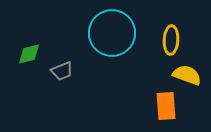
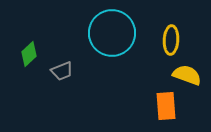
green diamond: rotated 30 degrees counterclockwise
